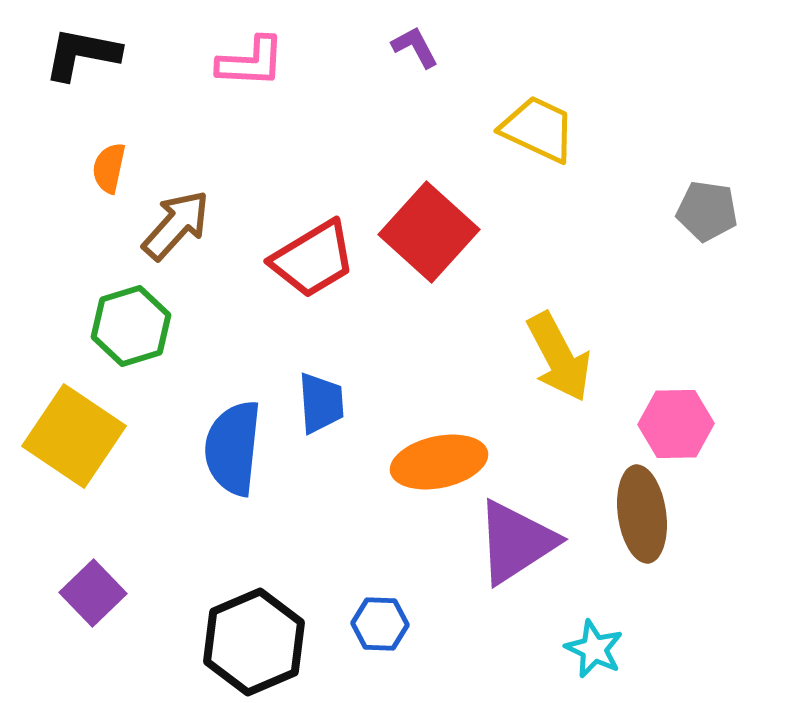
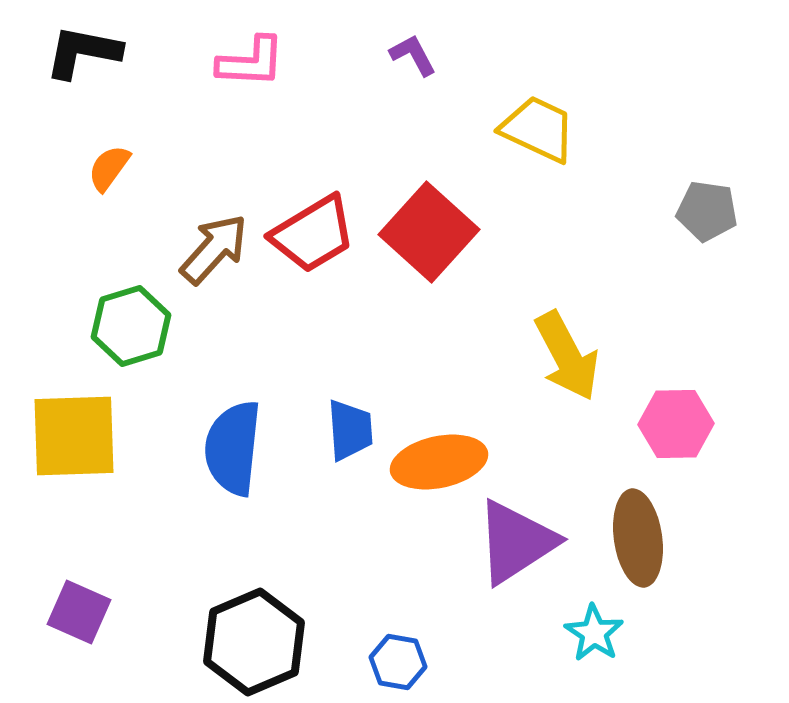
purple L-shape: moved 2 px left, 8 px down
black L-shape: moved 1 px right, 2 px up
orange semicircle: rotated 24 degrees clockwise
brown arrow: moved 38 px right, 24 px down
red trapezoid: moved 25 px up
yellow arrow: moved 8 px right, 1 px up
blue trapezoid: moved 29 px right, 27 px down
yellow square: rotated 36 degrees counterclockwise
brown ellipse: moved 4 px left, 24 px down
purple square: moved 14 px left, 19 px down; rotated 22 degrees counterclockwise
blue hexagon: moved 18 px right, 38 px down; rotated 8 degrees clockwise
cyan star: moved 16 px up; rotated 8 degrees clockwise
